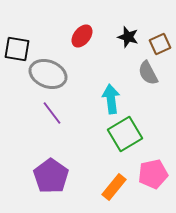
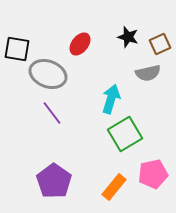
red ellipse: moved 2 px left, 8 px down
gray semicircle: rotated 75 degrees counterclockwise
cyan arrow: rotated 24 degrees clockwise
purple pentagon: moved 3 px right, 5 px down
